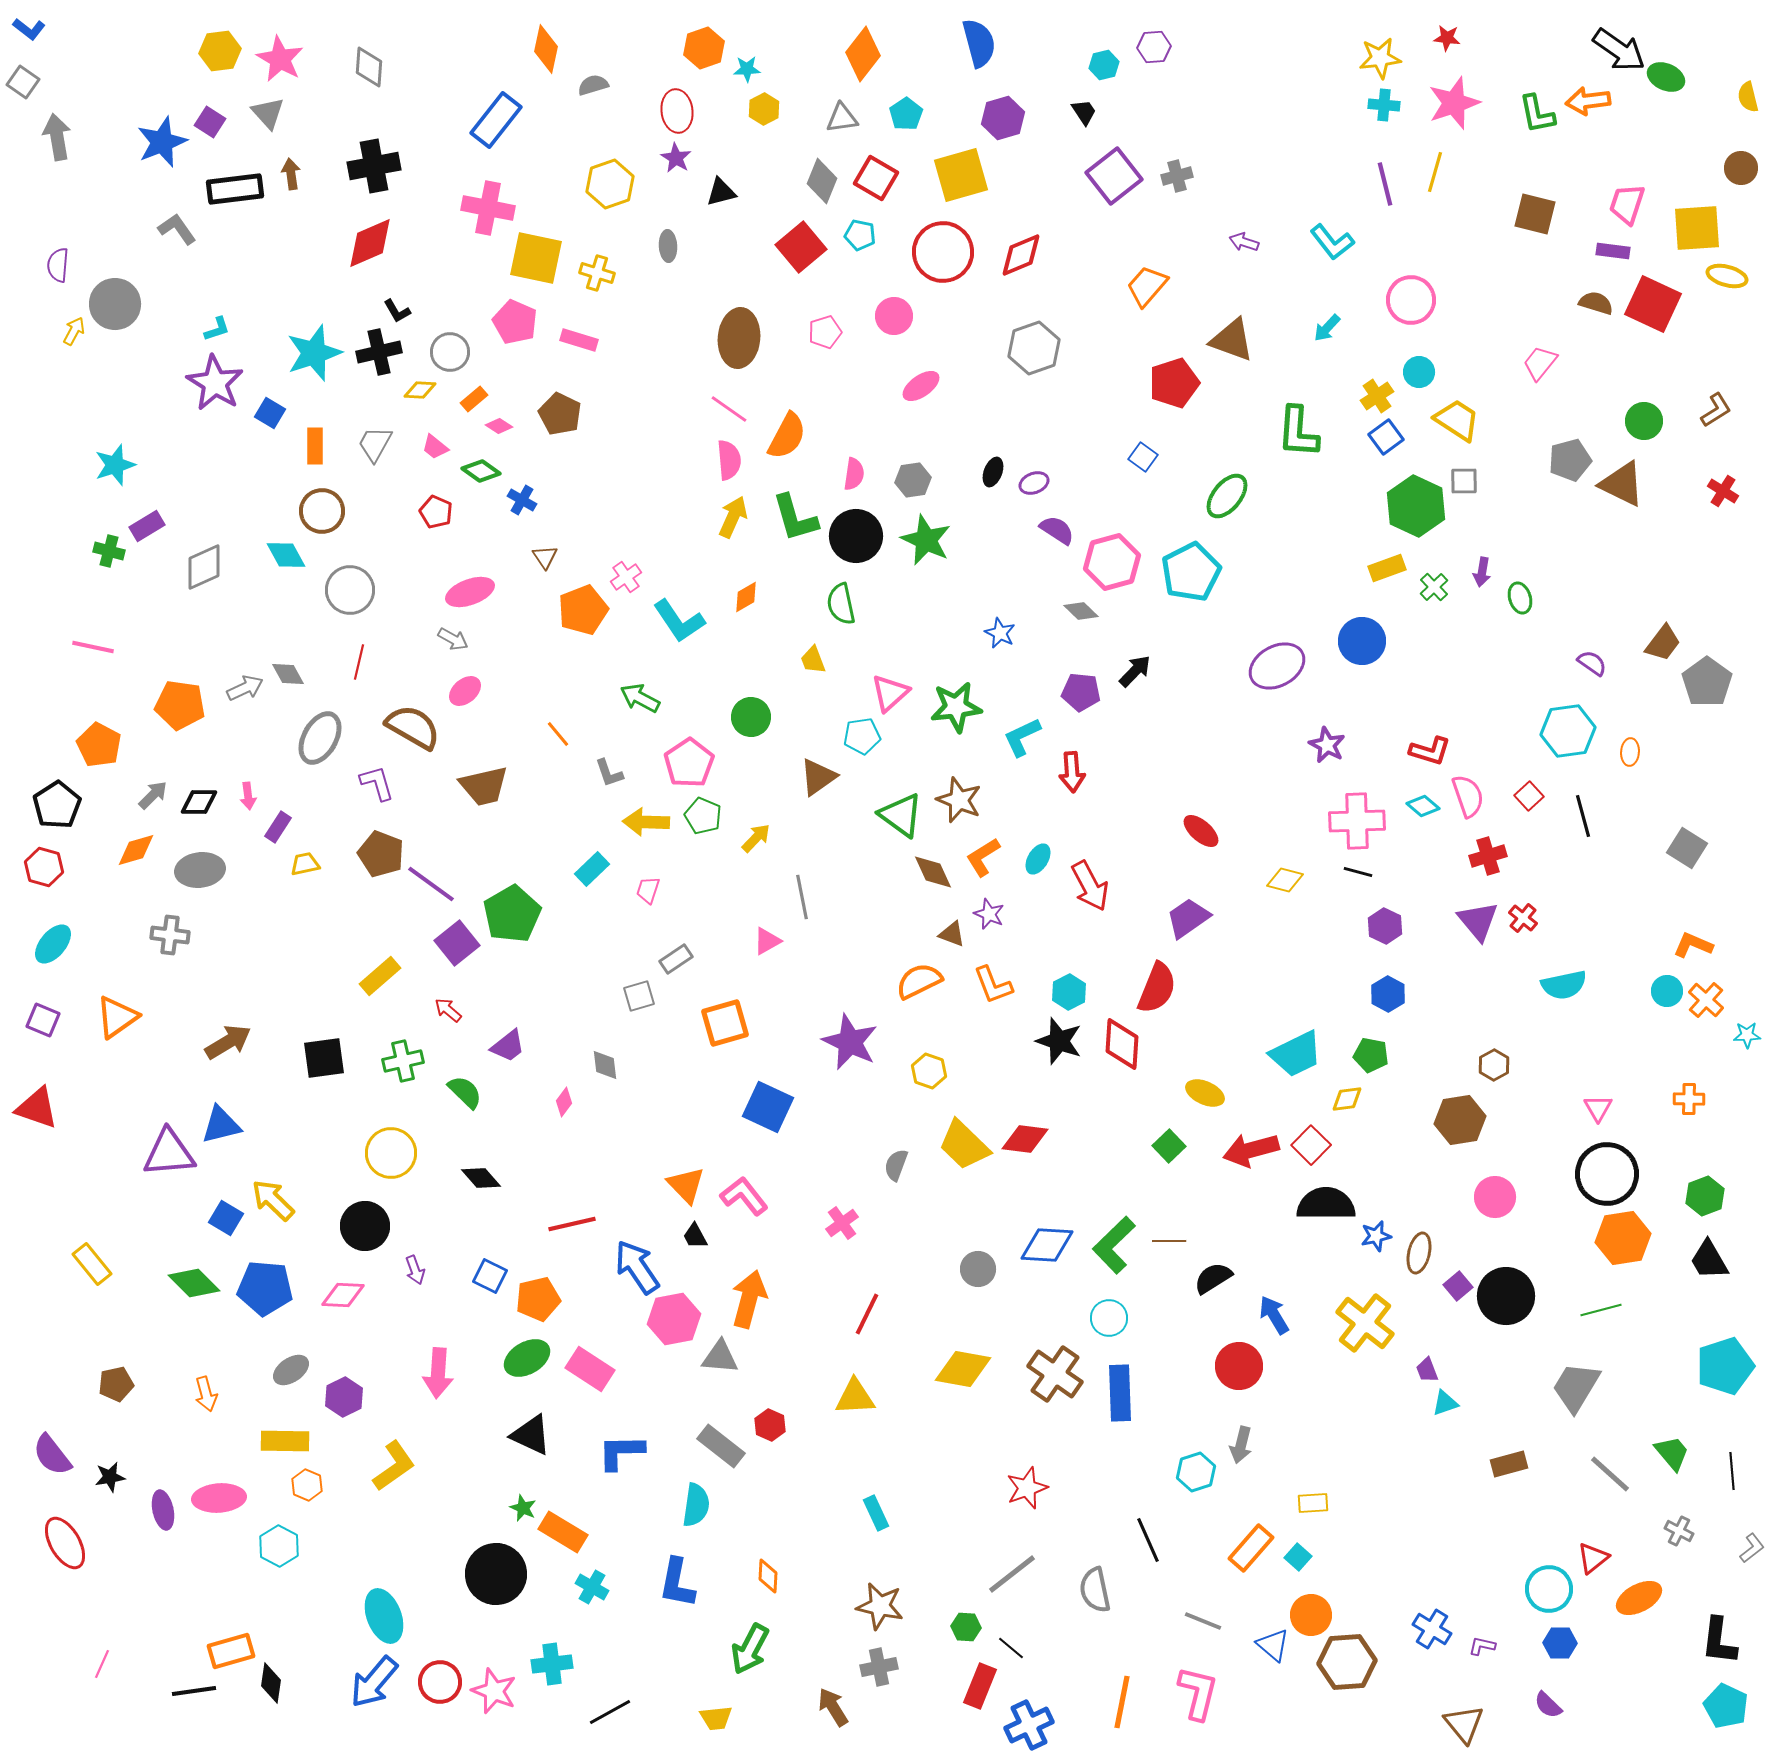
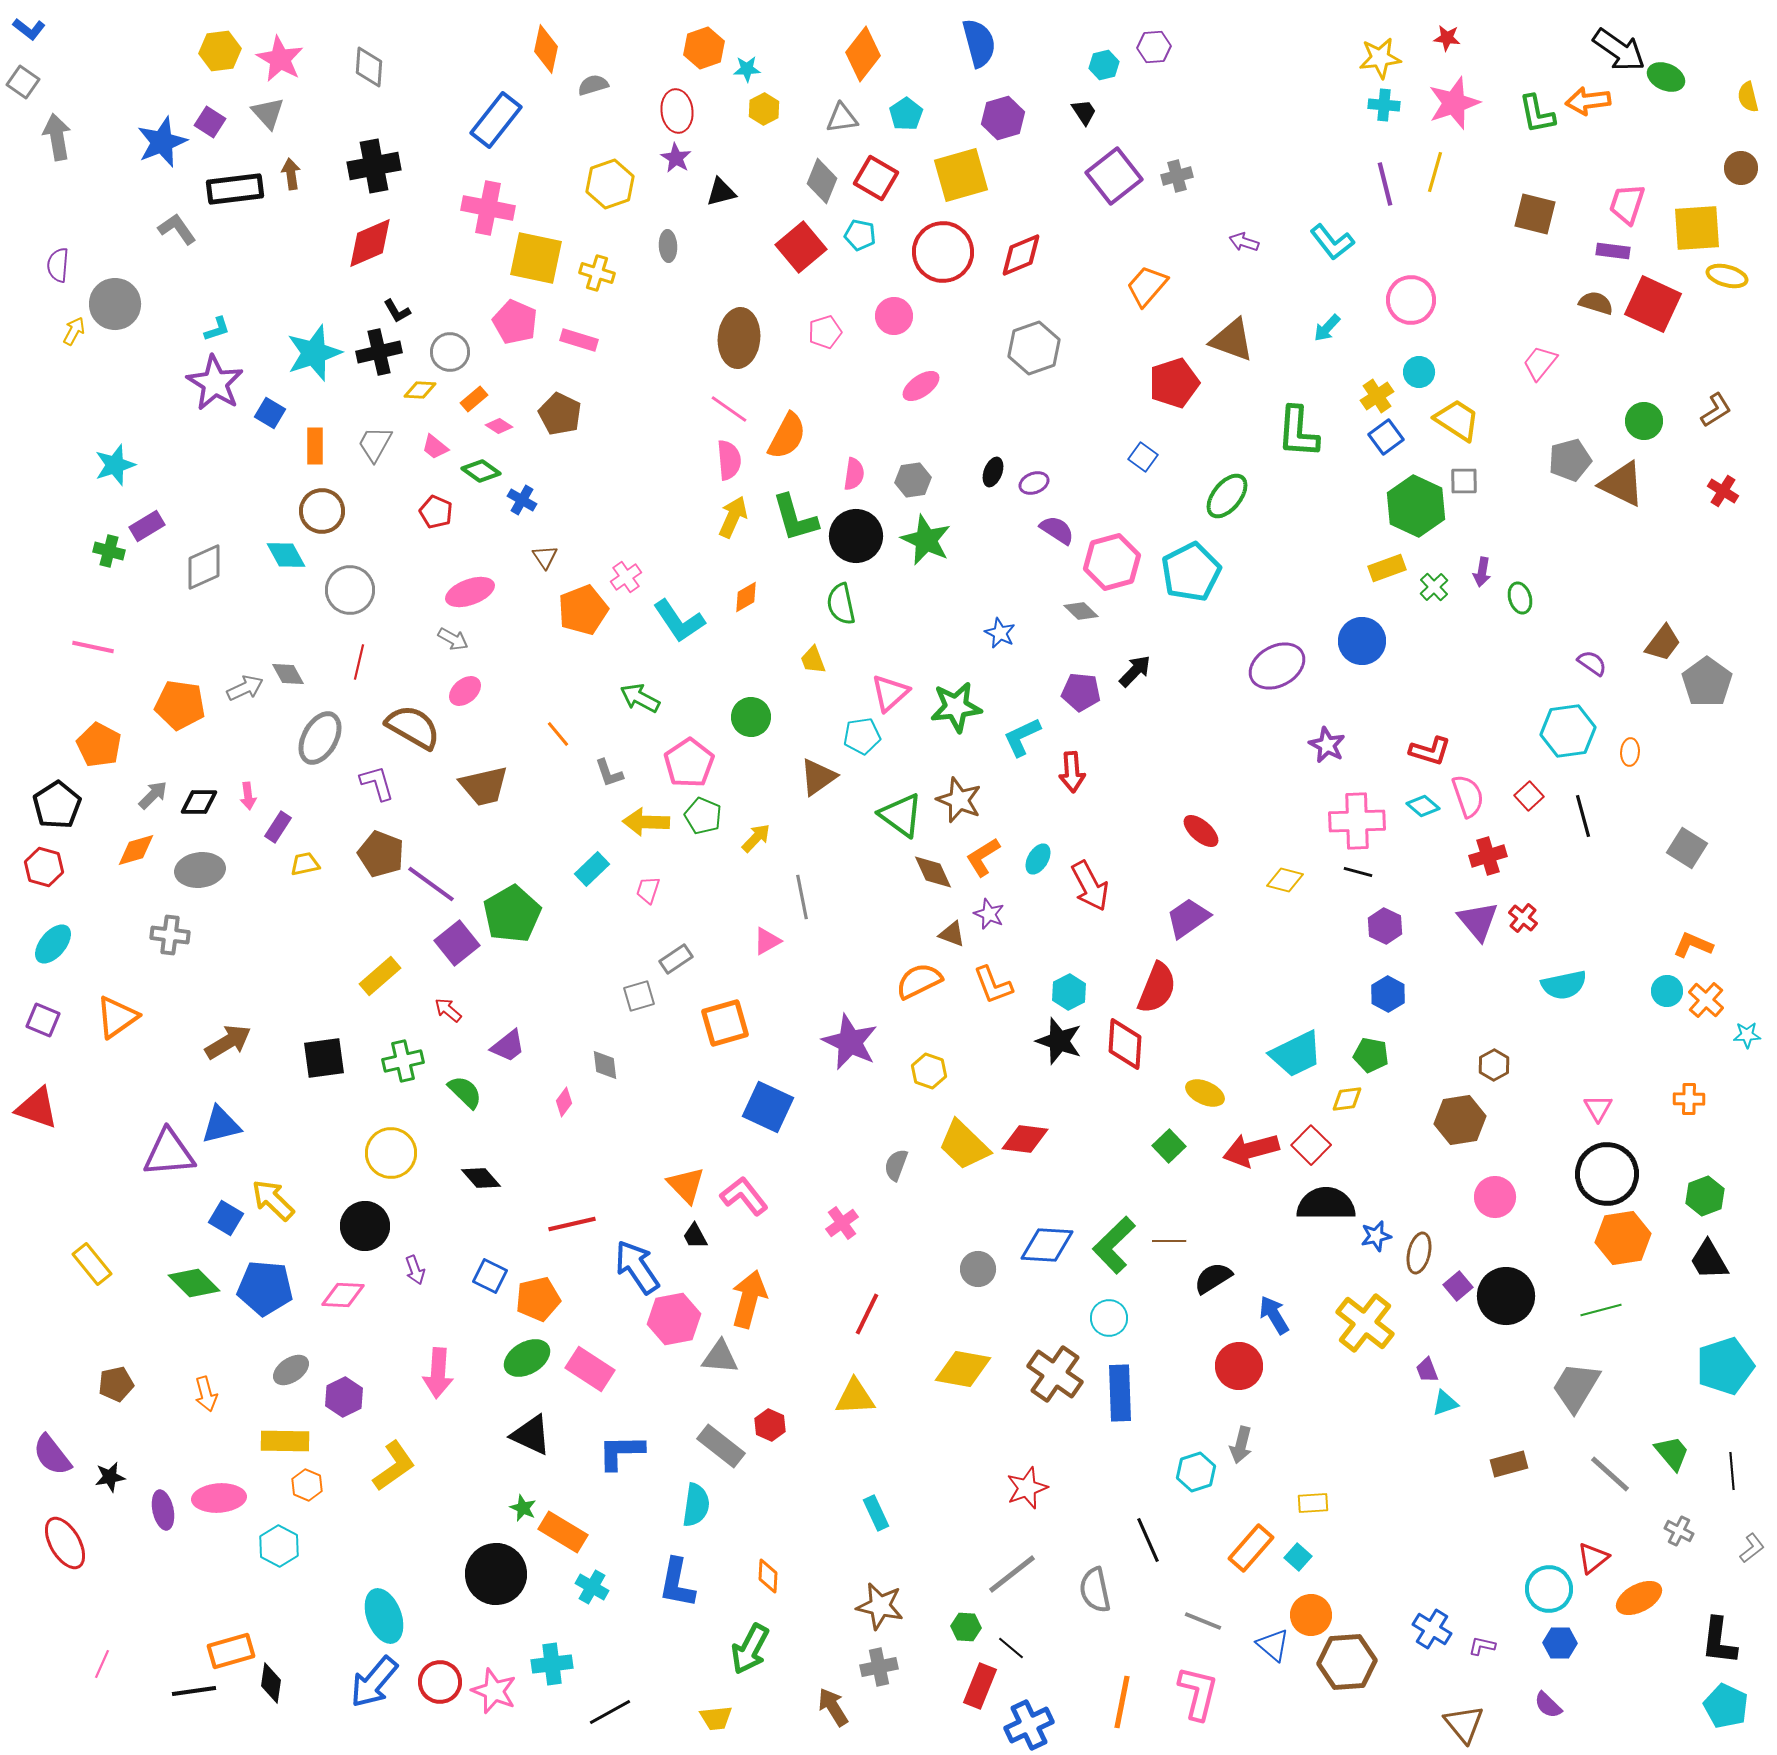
red diamond at (1122, 1044): moved 3 px right
